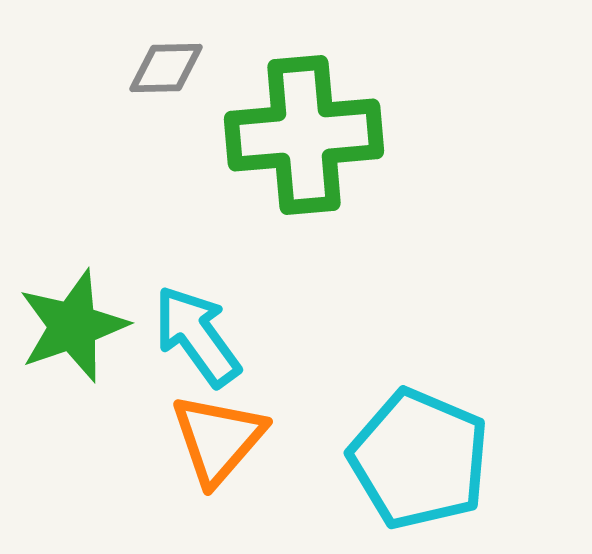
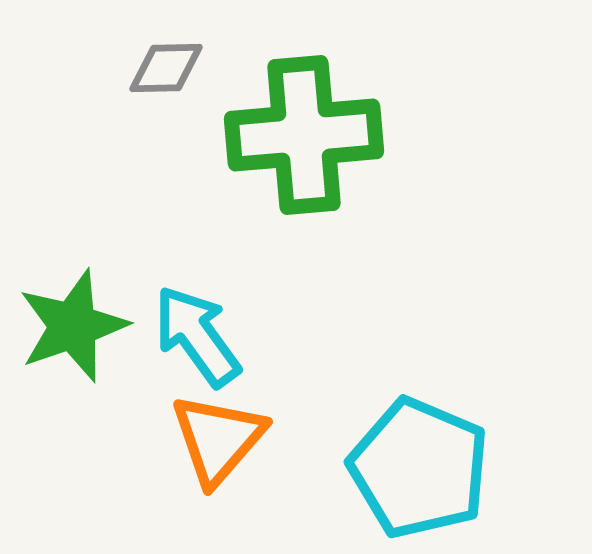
cyan pentagon: moved 9 px down
